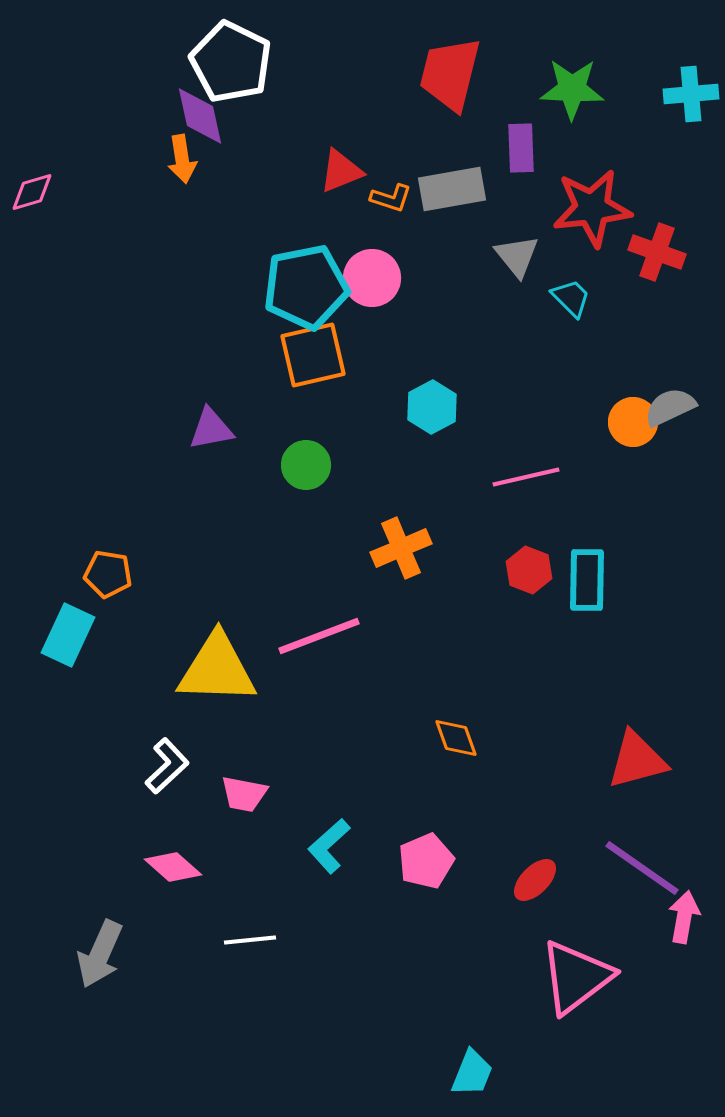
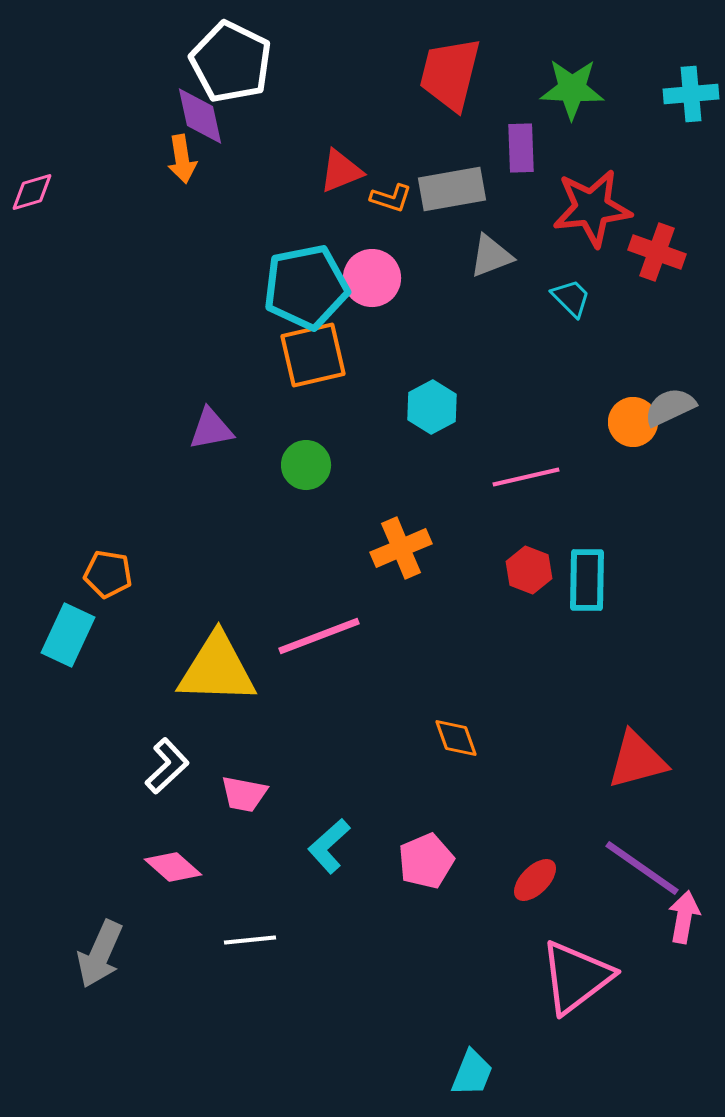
gray triangle at (517, 256): moved 26 px left; rotated 48 degrees clockwise
